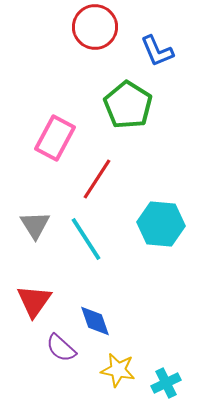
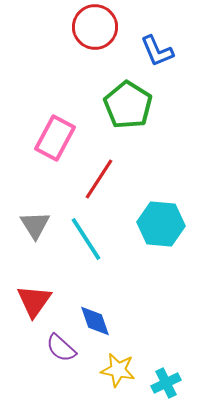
red line: moved 2 px right
